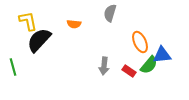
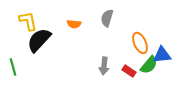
gray semicircle: moved 3 px left, 5 px down
orange ellipse: moved 1 px down
